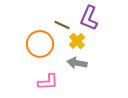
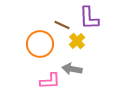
purple L-shape: rotated 25 degrees counterclockwise
gray arrow: moved 5 px left, 6 px down
pink L-shape: moved 2 px right, 1 px up
